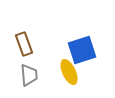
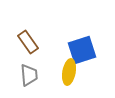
brown rectangle: moved 4 px right, 2 px up; rotated 15 degrees counterclockwise
yellow ellipse: rotated 35 degrees clockwise
